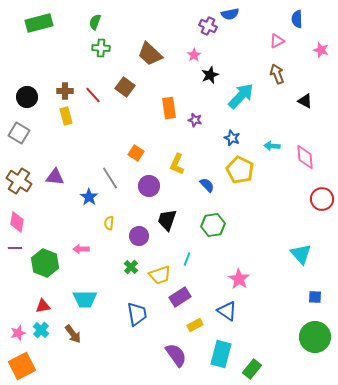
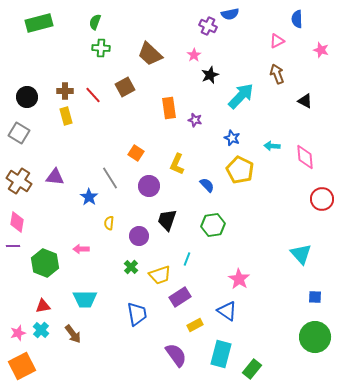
brown square at (125, 87): rotated 24 degrees clockwise
purple line at (15, 248): moved 2 px left, 2 px up
